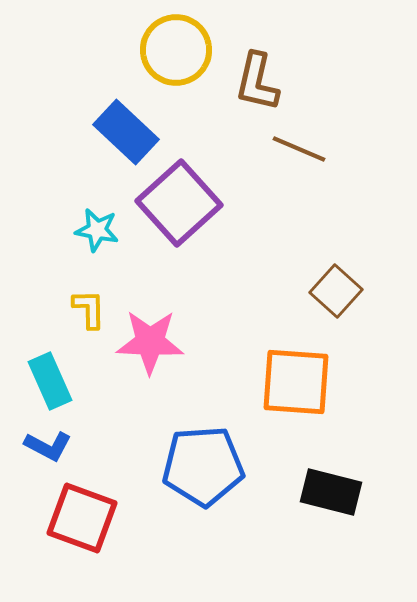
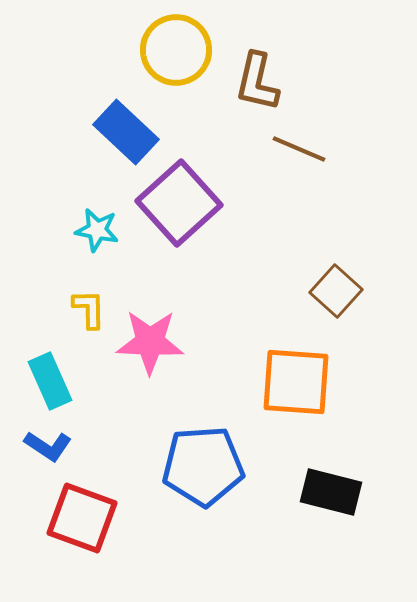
blue L-shape: rotated 6 degrees clockwise
